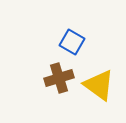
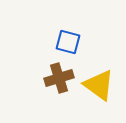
blue square: moved 4 px left; rotated 15 degrees counterclockwise
